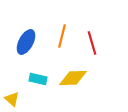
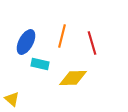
cyan rectangle: moved 2 px right, 15 px up
